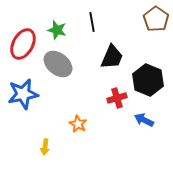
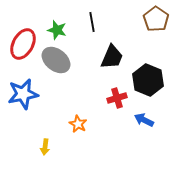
gray ellipse: moved 2 px left, 4 px up
